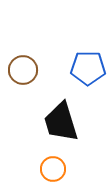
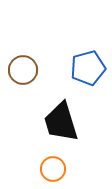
blue pentagon: rotated 16 degrees counterclockwise
